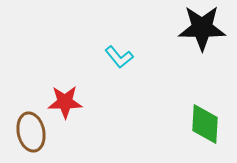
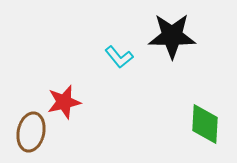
black star: moved 30 px left, 8 px down
red star: moved 1 px left; rotated 12 degrees counterclockwise
brown ellipse: rotated 24 degrees clockwise
